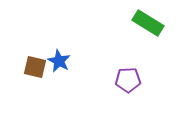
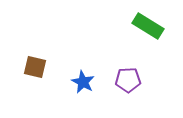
green rectangle: moved 3 px down
blue star: moved 24 px right, 21 px down
